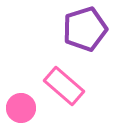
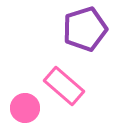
pink circle: moved 4 px right
